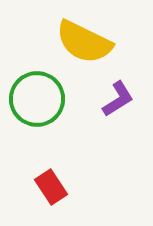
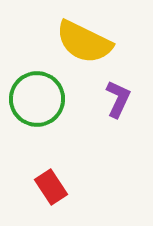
purple L-shape: rotated 33 degrees counterclockwise
